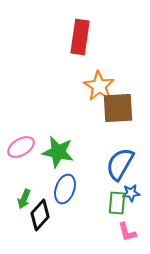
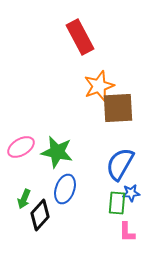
red rectangle: rotated 36 degrees counterclockwise
orange star: rotated 20 degrees clockwise
green star: moved 1 px left
pink L-shape: rotated 15 degrees clockwise
